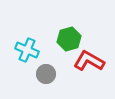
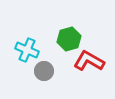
gray circle: moved 2 px left, 3 px up
